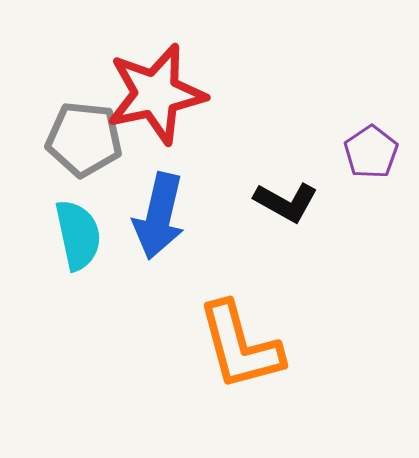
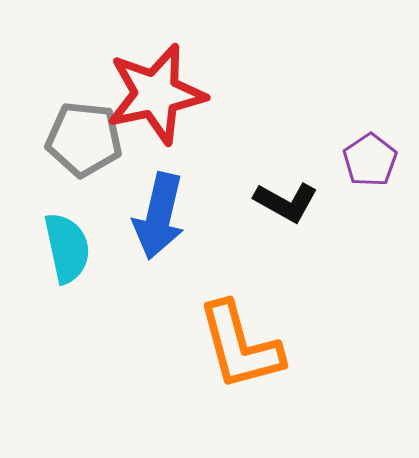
purple pentagon: moved 1 px left, 8 px down
cyan semicircle: moved 11 px left, 13 px down
